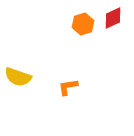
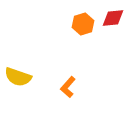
red diamond: rotated 20 degrees clockwise
orange L-shape: rotated 40 degrees counterclockwise
